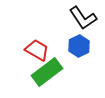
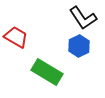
red trapezoid: moved 21 px left, 13 px up
green rectangle: rotated 68 degrees clockwise
